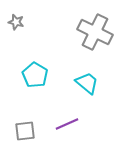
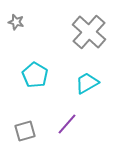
gray cross: moved 6 px left; rotated 16 degrees clockwise
cyan trapezoid: rotated 70 degrees counterclockwise
purple line: rotated 25 degrees counterclockwise
gray square: rotated 10 degrees counterclockwise
